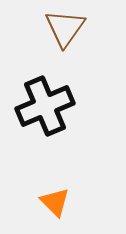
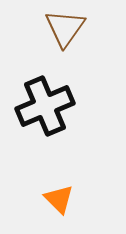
orange triangle: moved 4 px right, 3 px up
